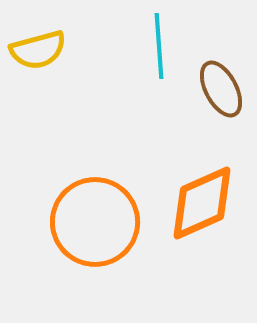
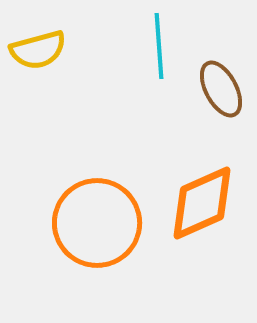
orange circle: moved 2 px right, 1 px down
